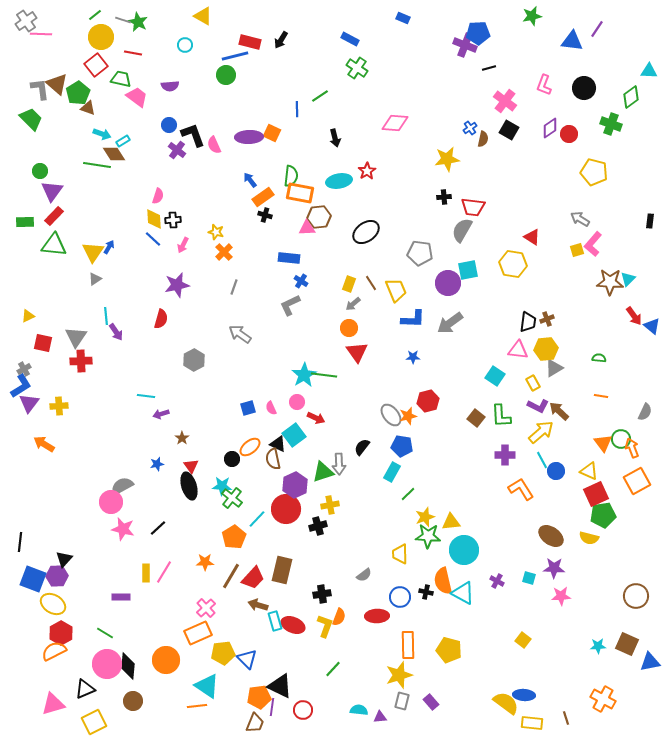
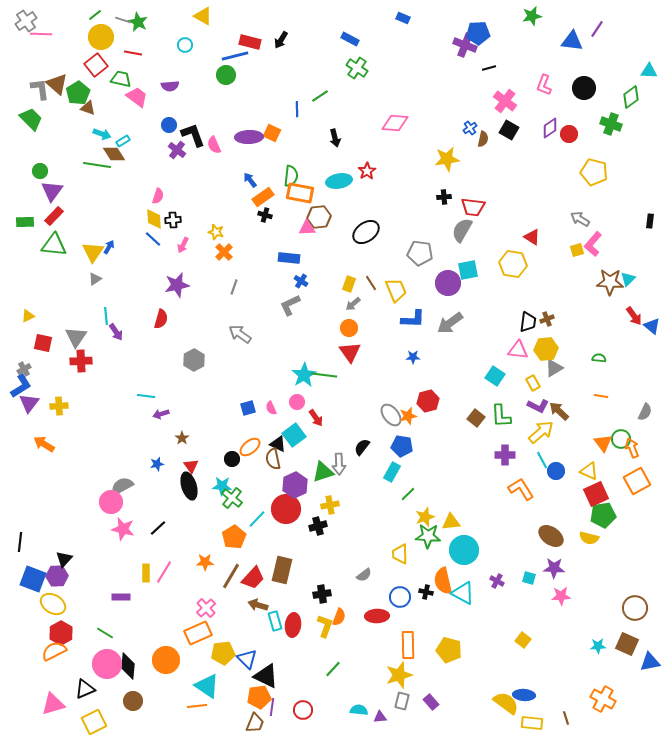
red triangle at (357, 352): moved 7 px left
red arrow at (316, 418): rotated 30 degrees clockwise
brown circle at (636, 596): moved 1 px left, 12 px down
red ellipse at (293, 625): rotated 75 degrees clockwise
black triangle at (280, 686): moved 14 px left, 10 px up
